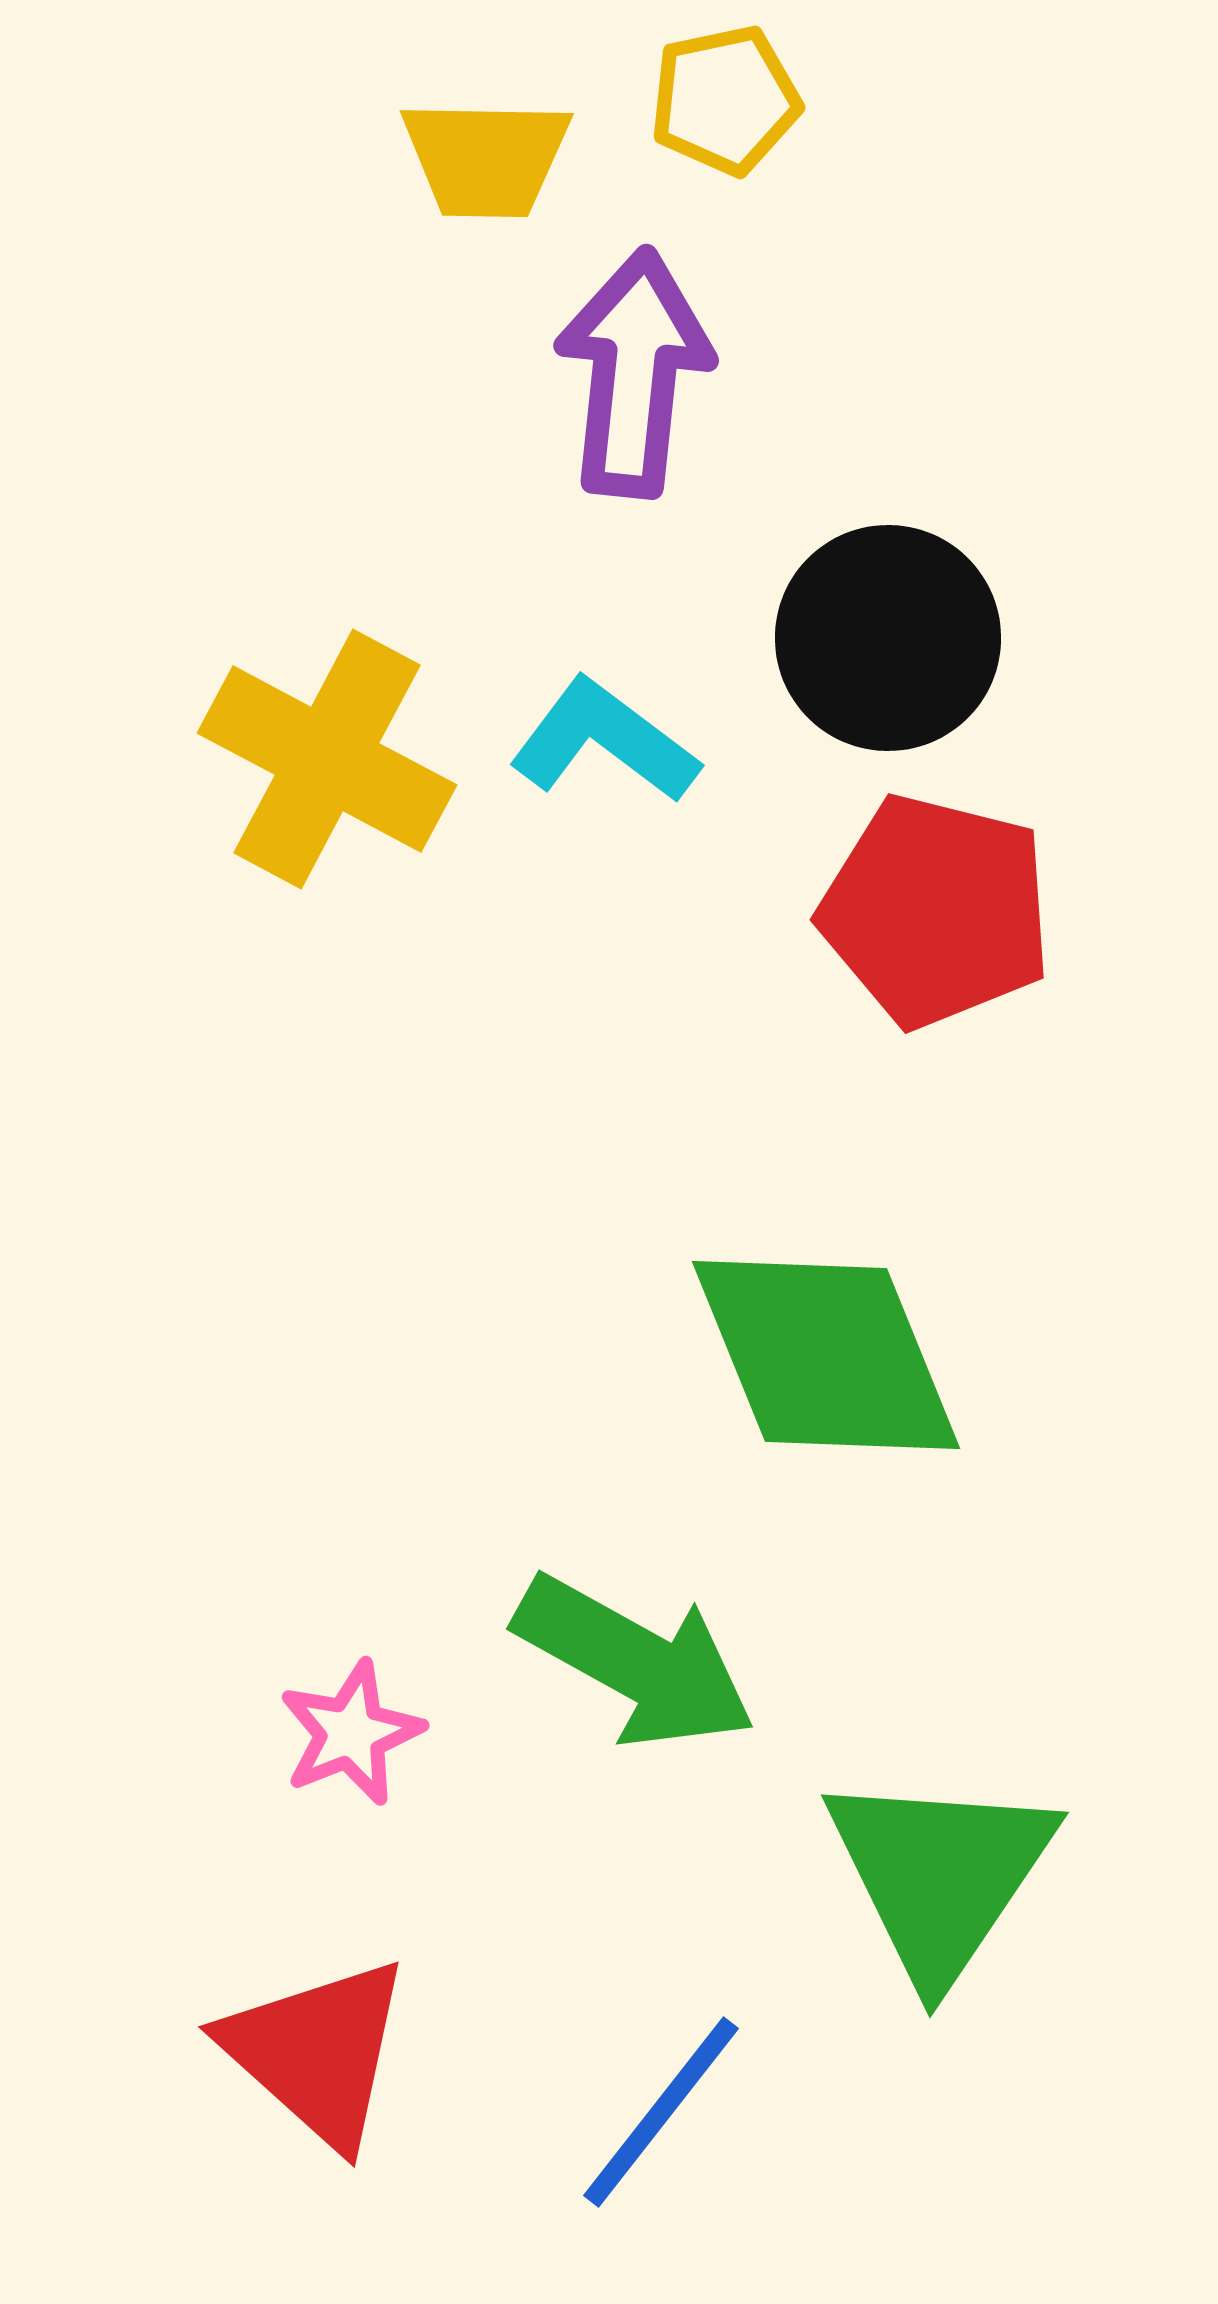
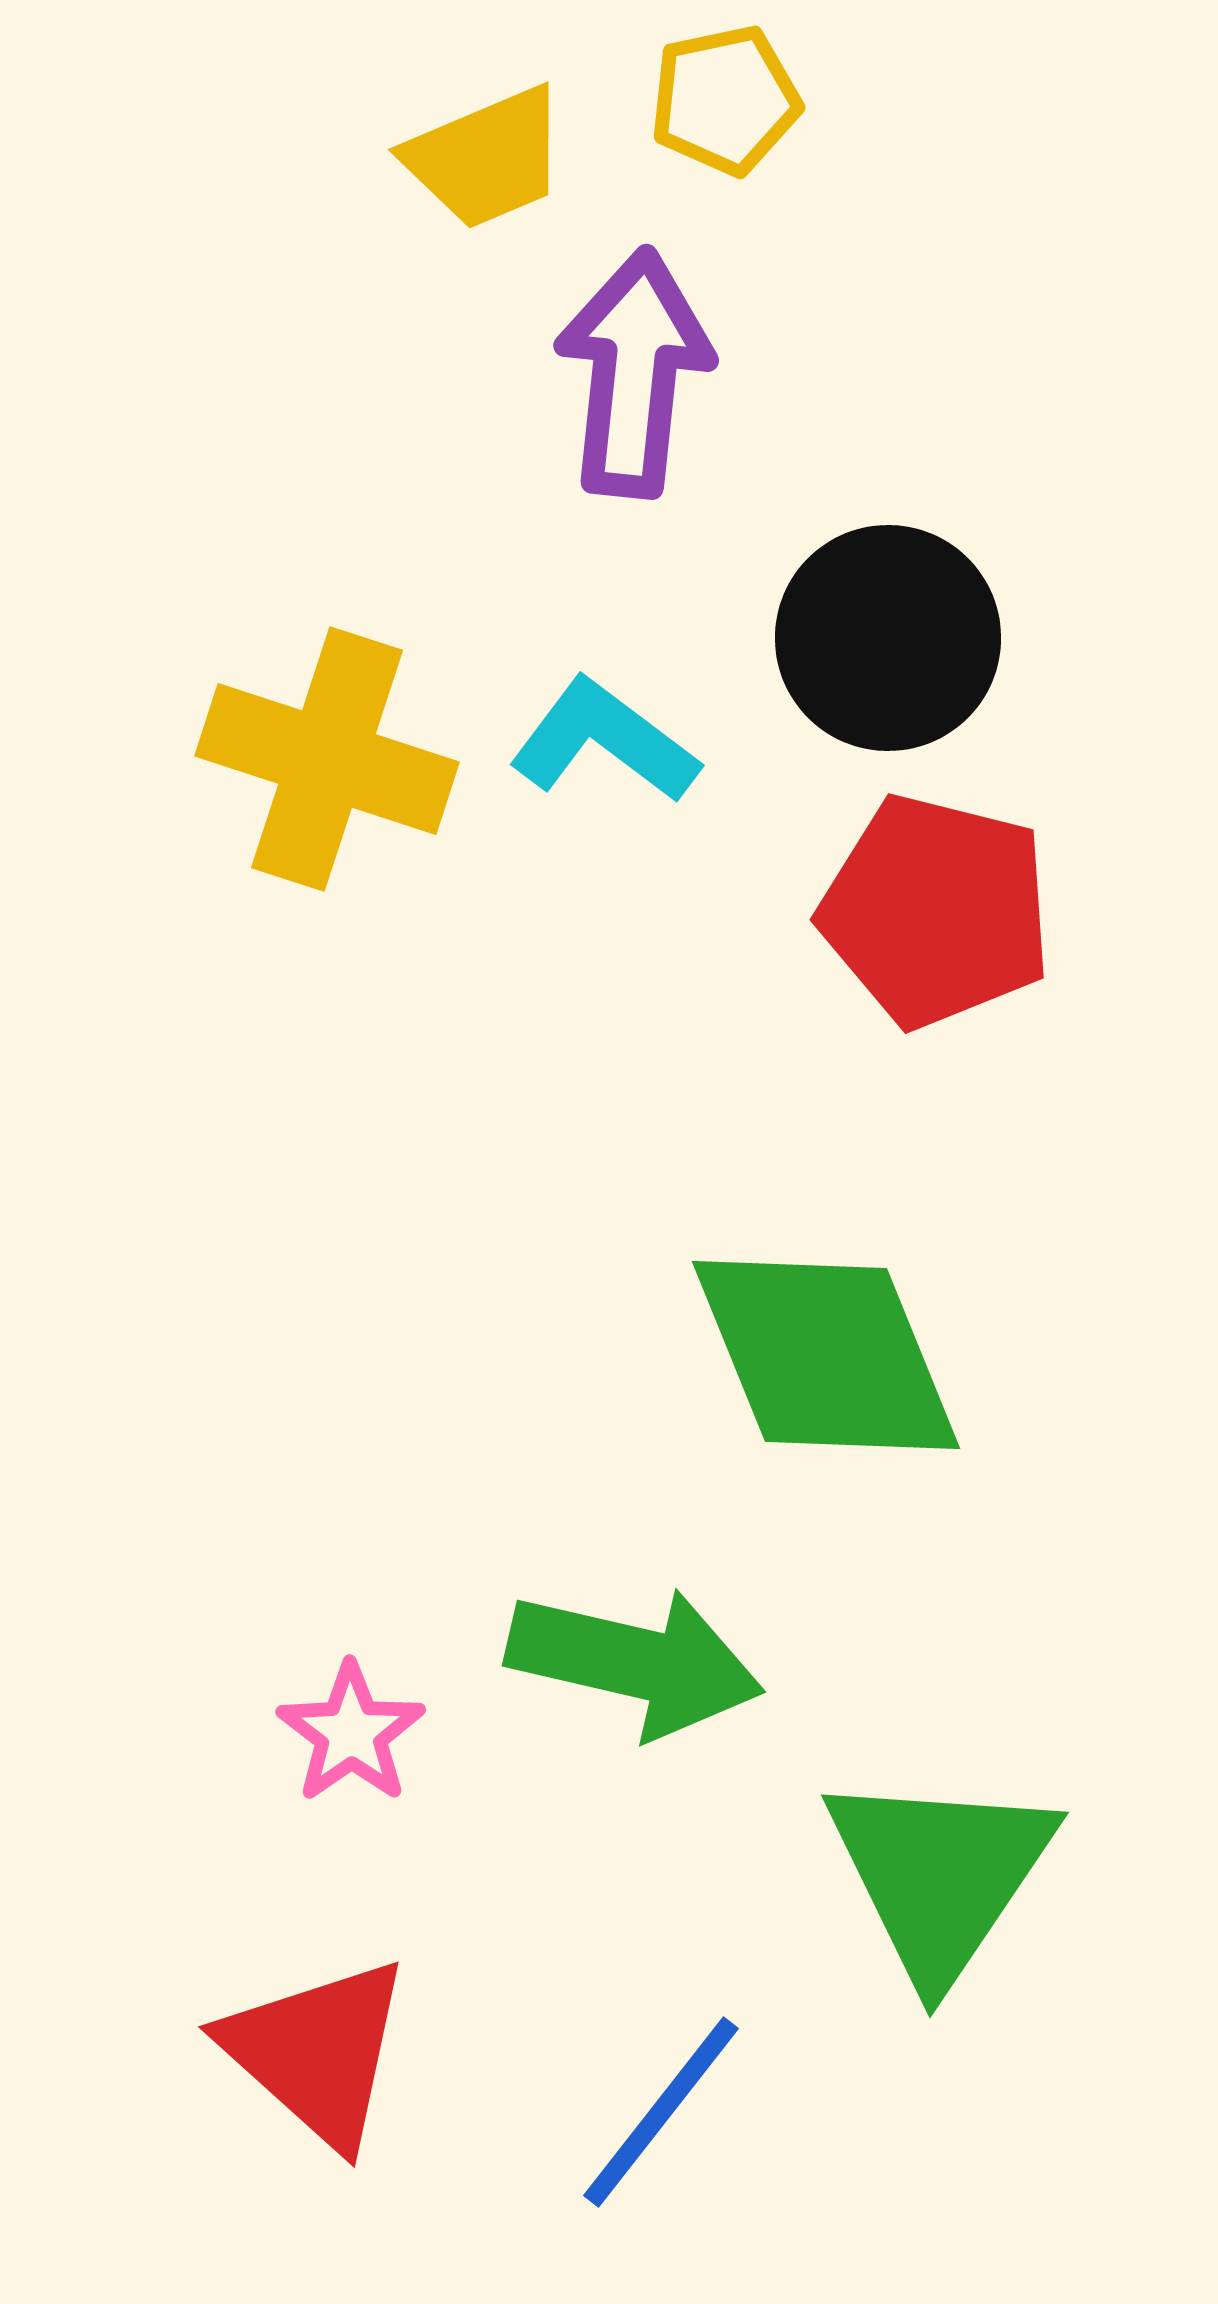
yellow trapezoid: rotated 24 degrees counterclockwise
yellow cross: rotated 10 degrees counterclockwise
green arrow: rotated 16 degrees counterclockwise
pink star: rotated 13 degrees counterclockwise
